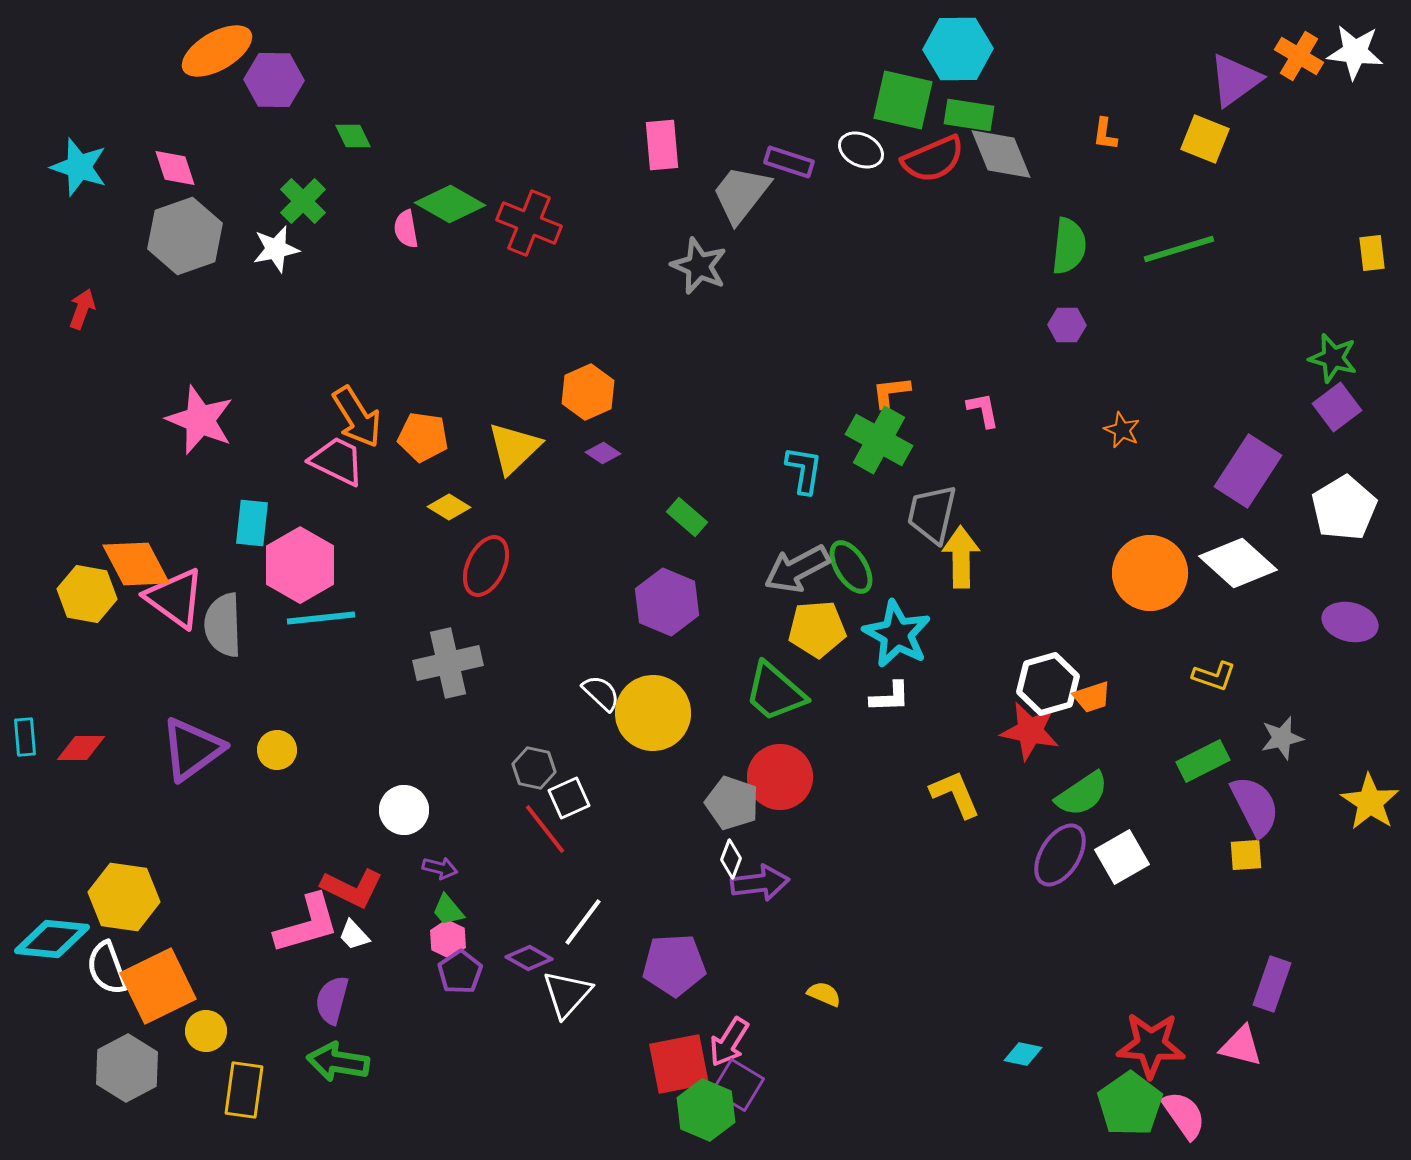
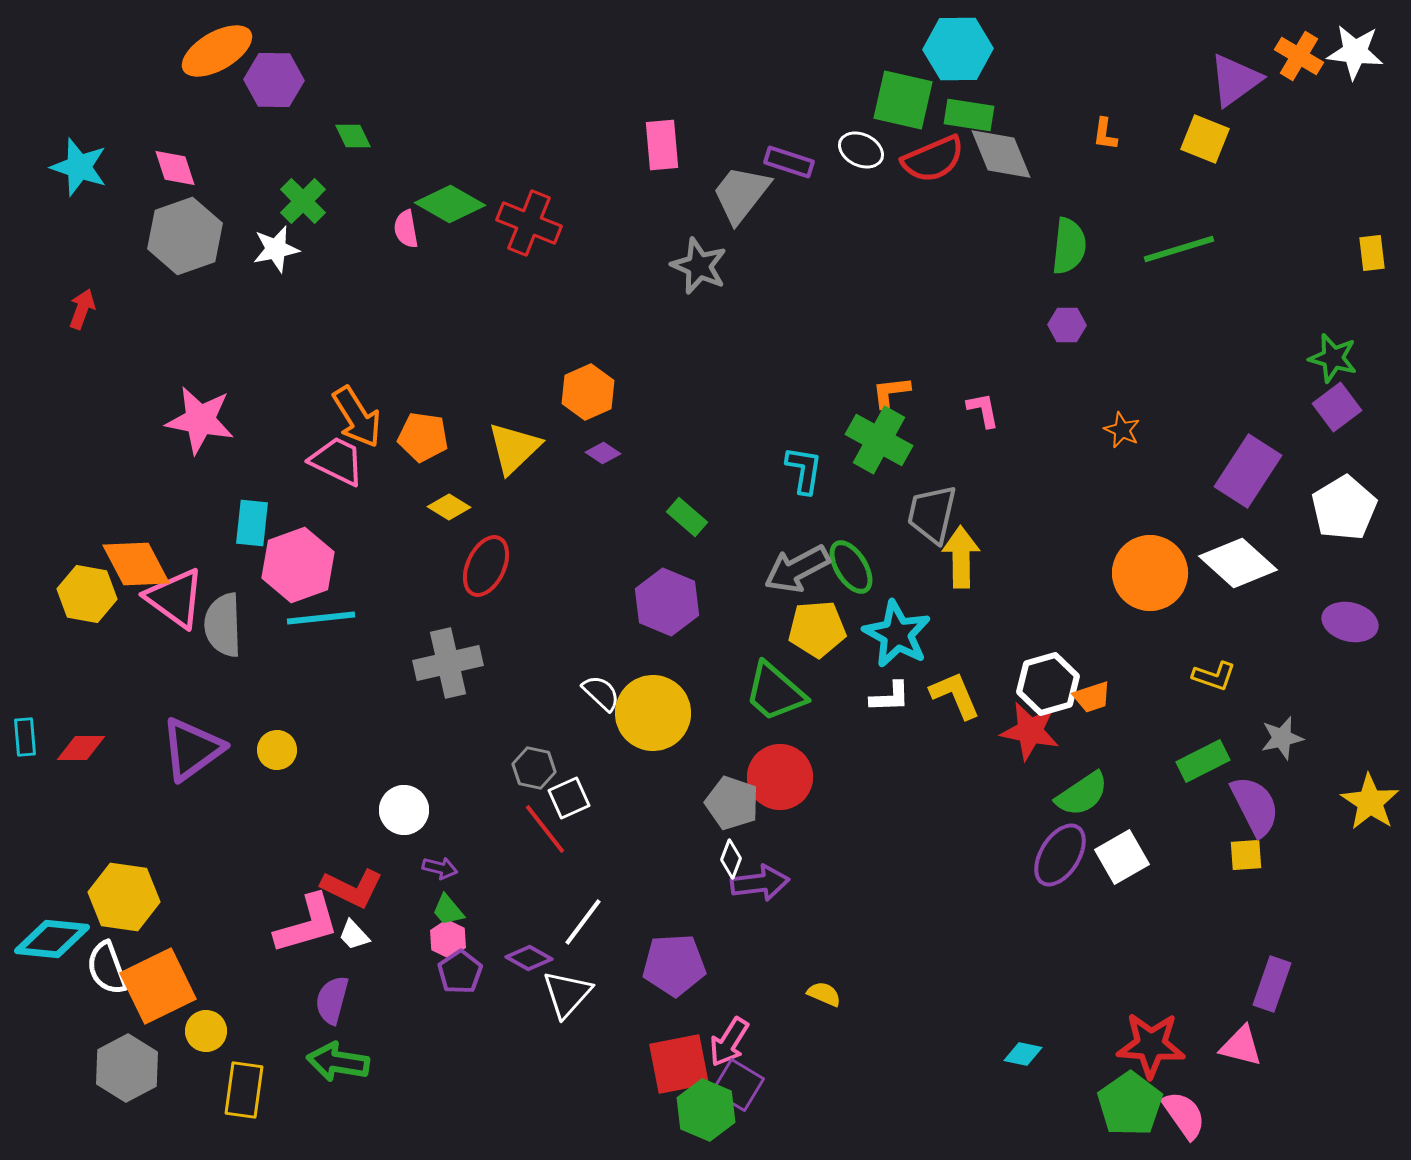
pink star at (200, 420): rotated 12 degrees counterclockwise
pink hexagon at (300, 565): moved 2 px left; rotated 10 degrees clockwise
yellow L-shape at (955, 794): moved 99 px up
